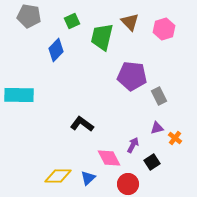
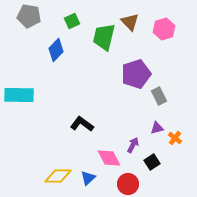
green trapezoid: moved 2 px right
purple pentagon: moved 4 px right, 2 px up; rotated 24 degrees counterclockwise
